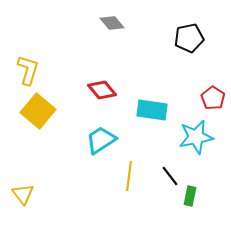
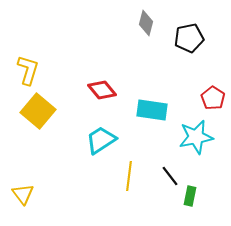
gray diamond: moved 34 px right; rotated 55 degrees clockwise
